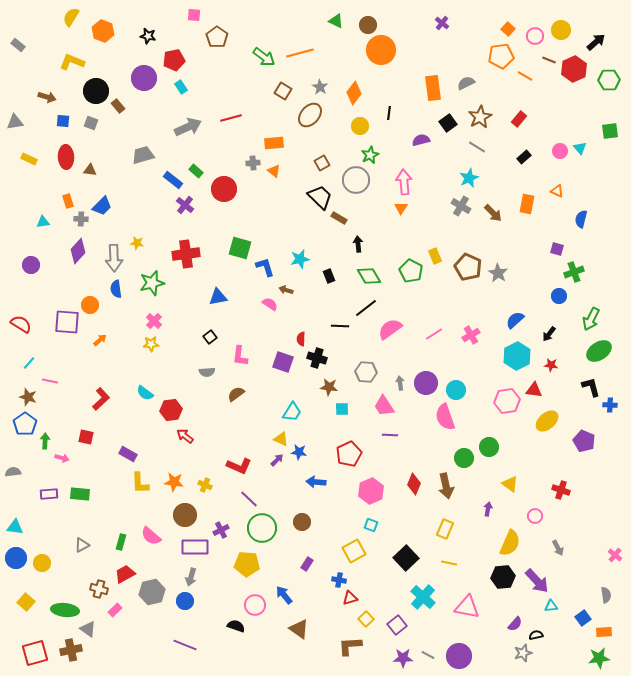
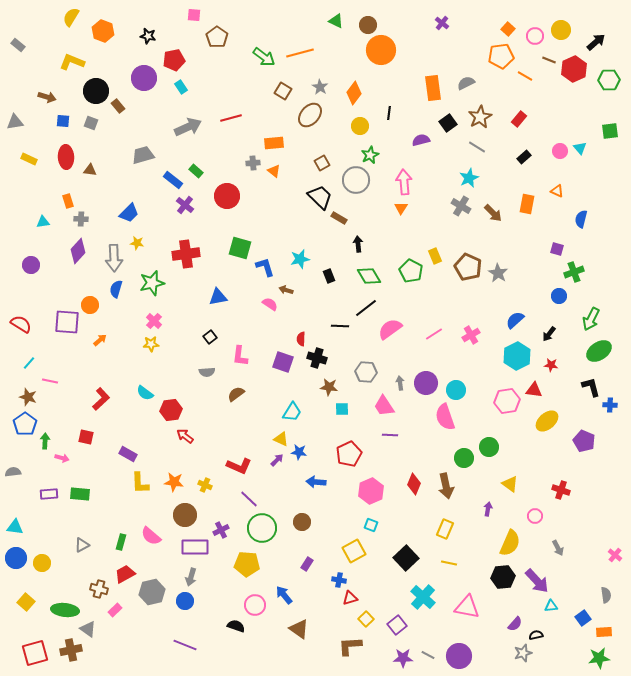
red circle at (224, 189): moved 3 px right, 7 px down
blue trapezoid at (102, 206): moved 27 px right, 7 px down
blue semicircle at (116, 289): rotated 24 degrees clockwise
